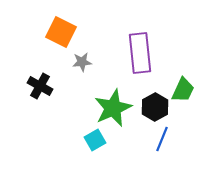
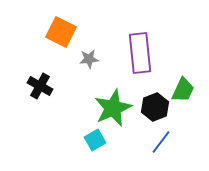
gray star: moved 7 px right, 3 px up
black hexagon: rotated 8 degrees clockwise
blue line: moved 1 px left, 3 px down; rotated 15 degrees clockwise
